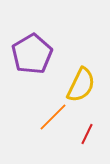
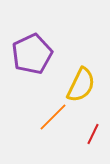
purple pentagon: rotated 6 degrees clockwise
red line: moved 6 px right
